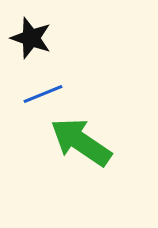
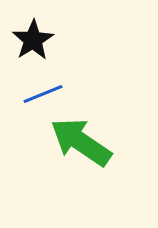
black star: moved 2 px right, 2 px down; rotated 21 degrees clockwise
